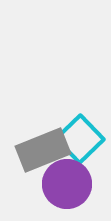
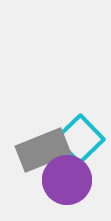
purple circle: moved 4 px up
